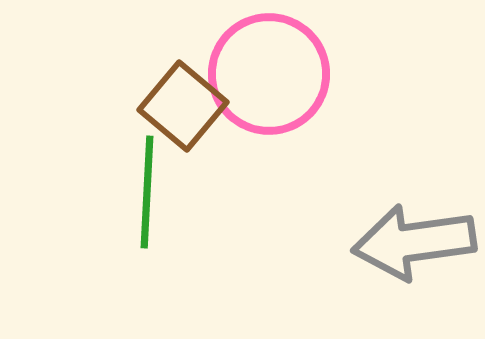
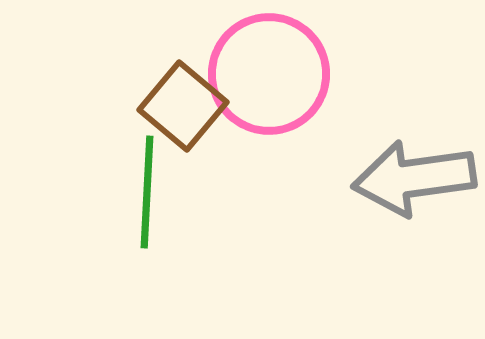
gray arrow: moved 64 px up
